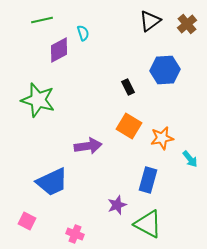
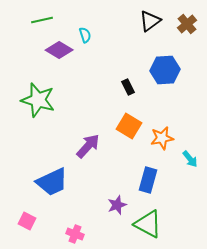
cyan semicircle: moved 2 px right, 2 px down
purple diamond: rotated 60 degrees clockwise
purple arrow: rotated 40 degrees counterclockwise
